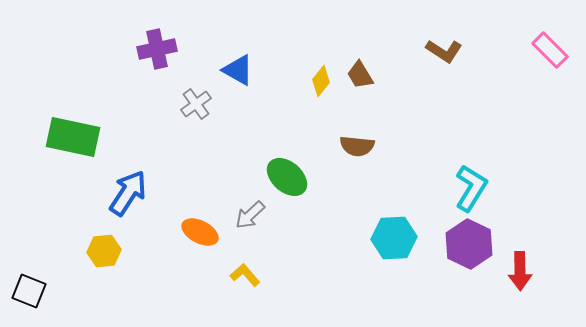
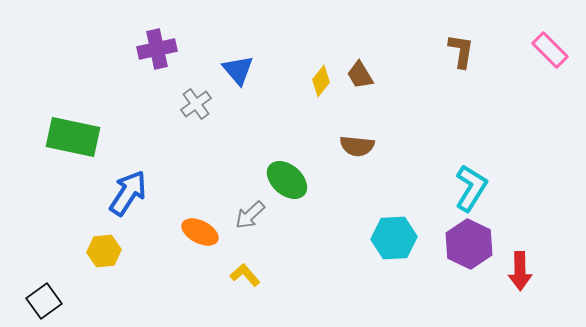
brown L-shape: moved 17 px right; rotated 114 degrees counterclockwise
blue triangle: rotated 20 degrees clockwise
green ellipse: moved 3 px down
black square: moved 15 px right, 10 px down; rotated 32 degrees clockwise
